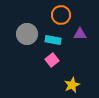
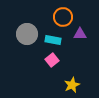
orange circle: moved 2 px right, 2 px down
